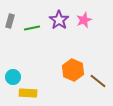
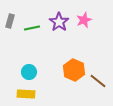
purple star: moved 2 px down
orange hexagon: moved 1 px right
cyan circle: moved 16 px right, 5 px up
yellow rectangle: moved 2 px left, 1 px down
